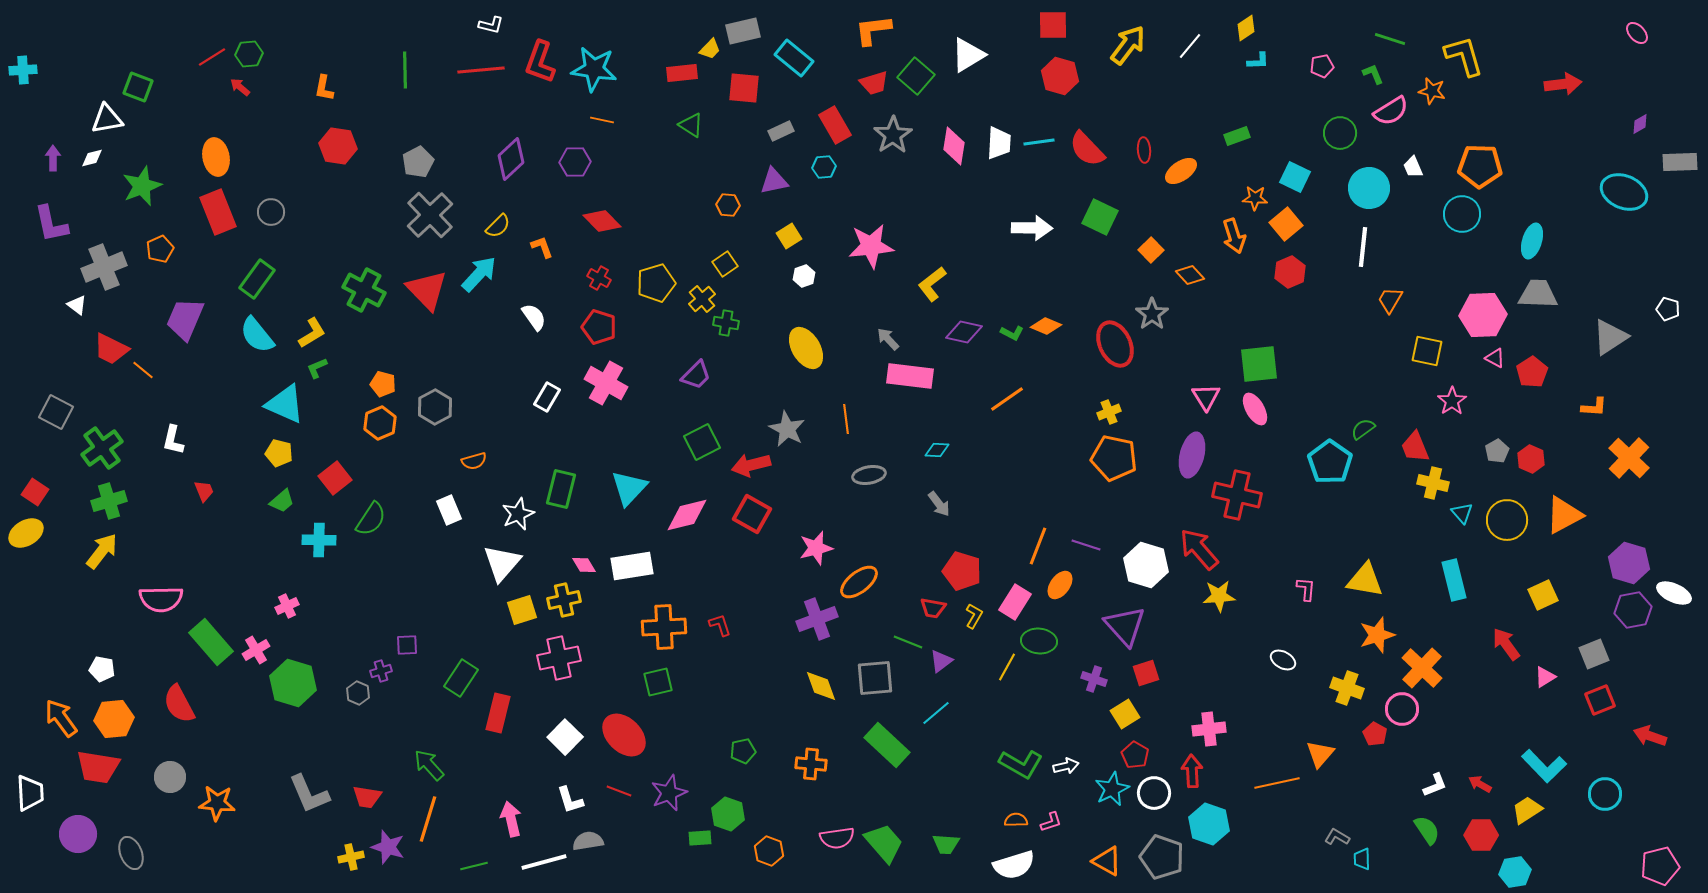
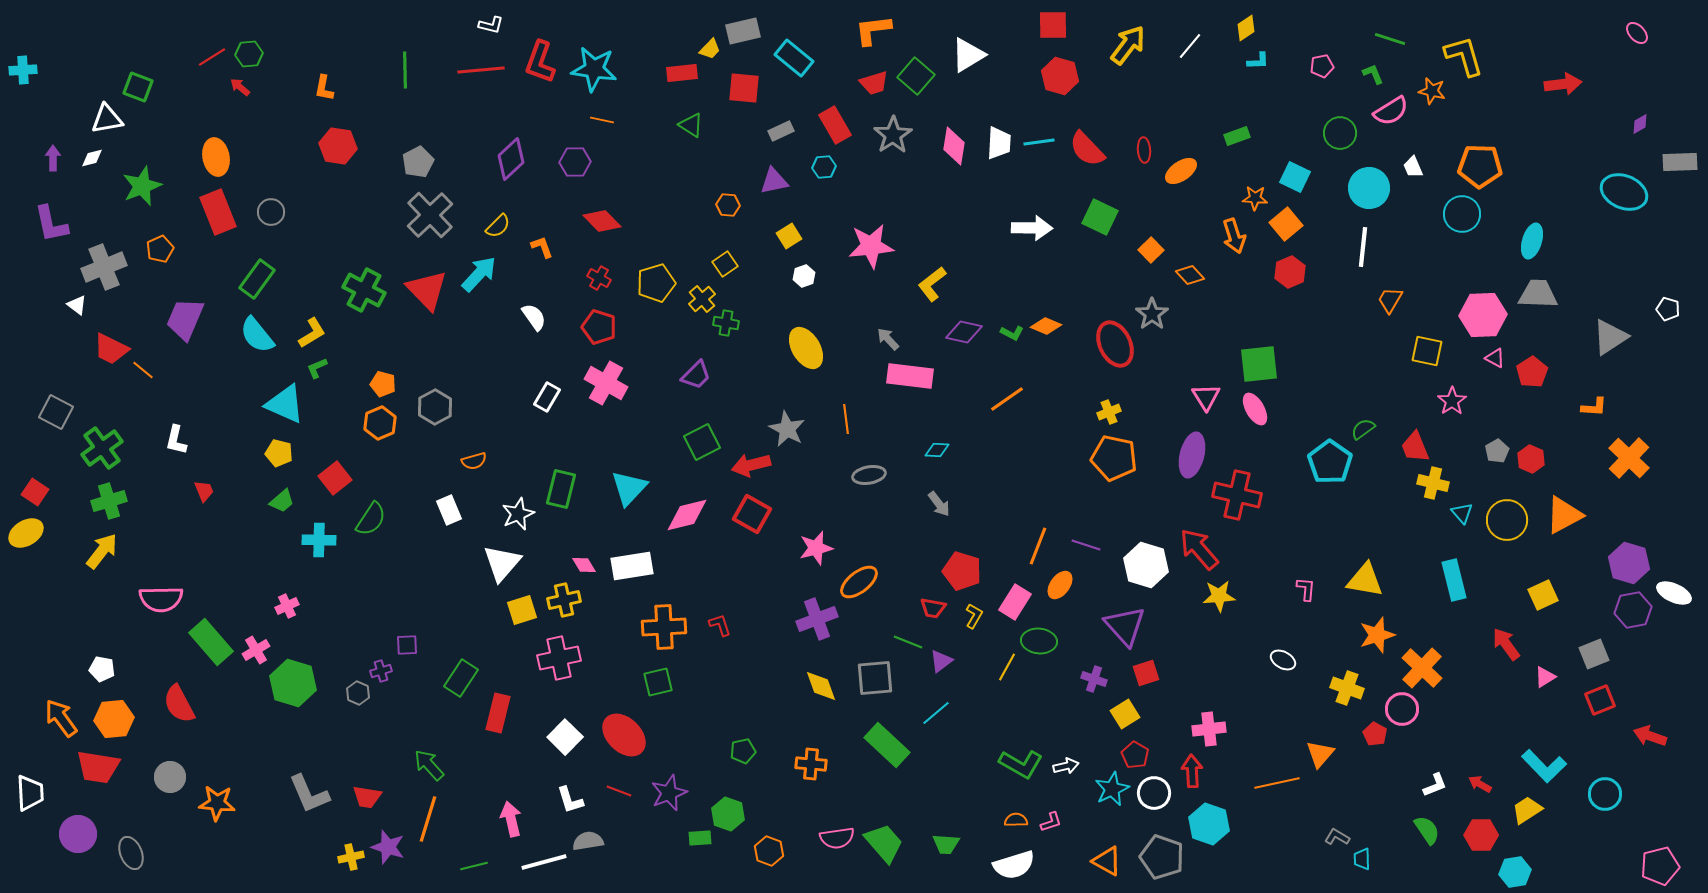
white L-shape at (173, 440): moved 3 px right
